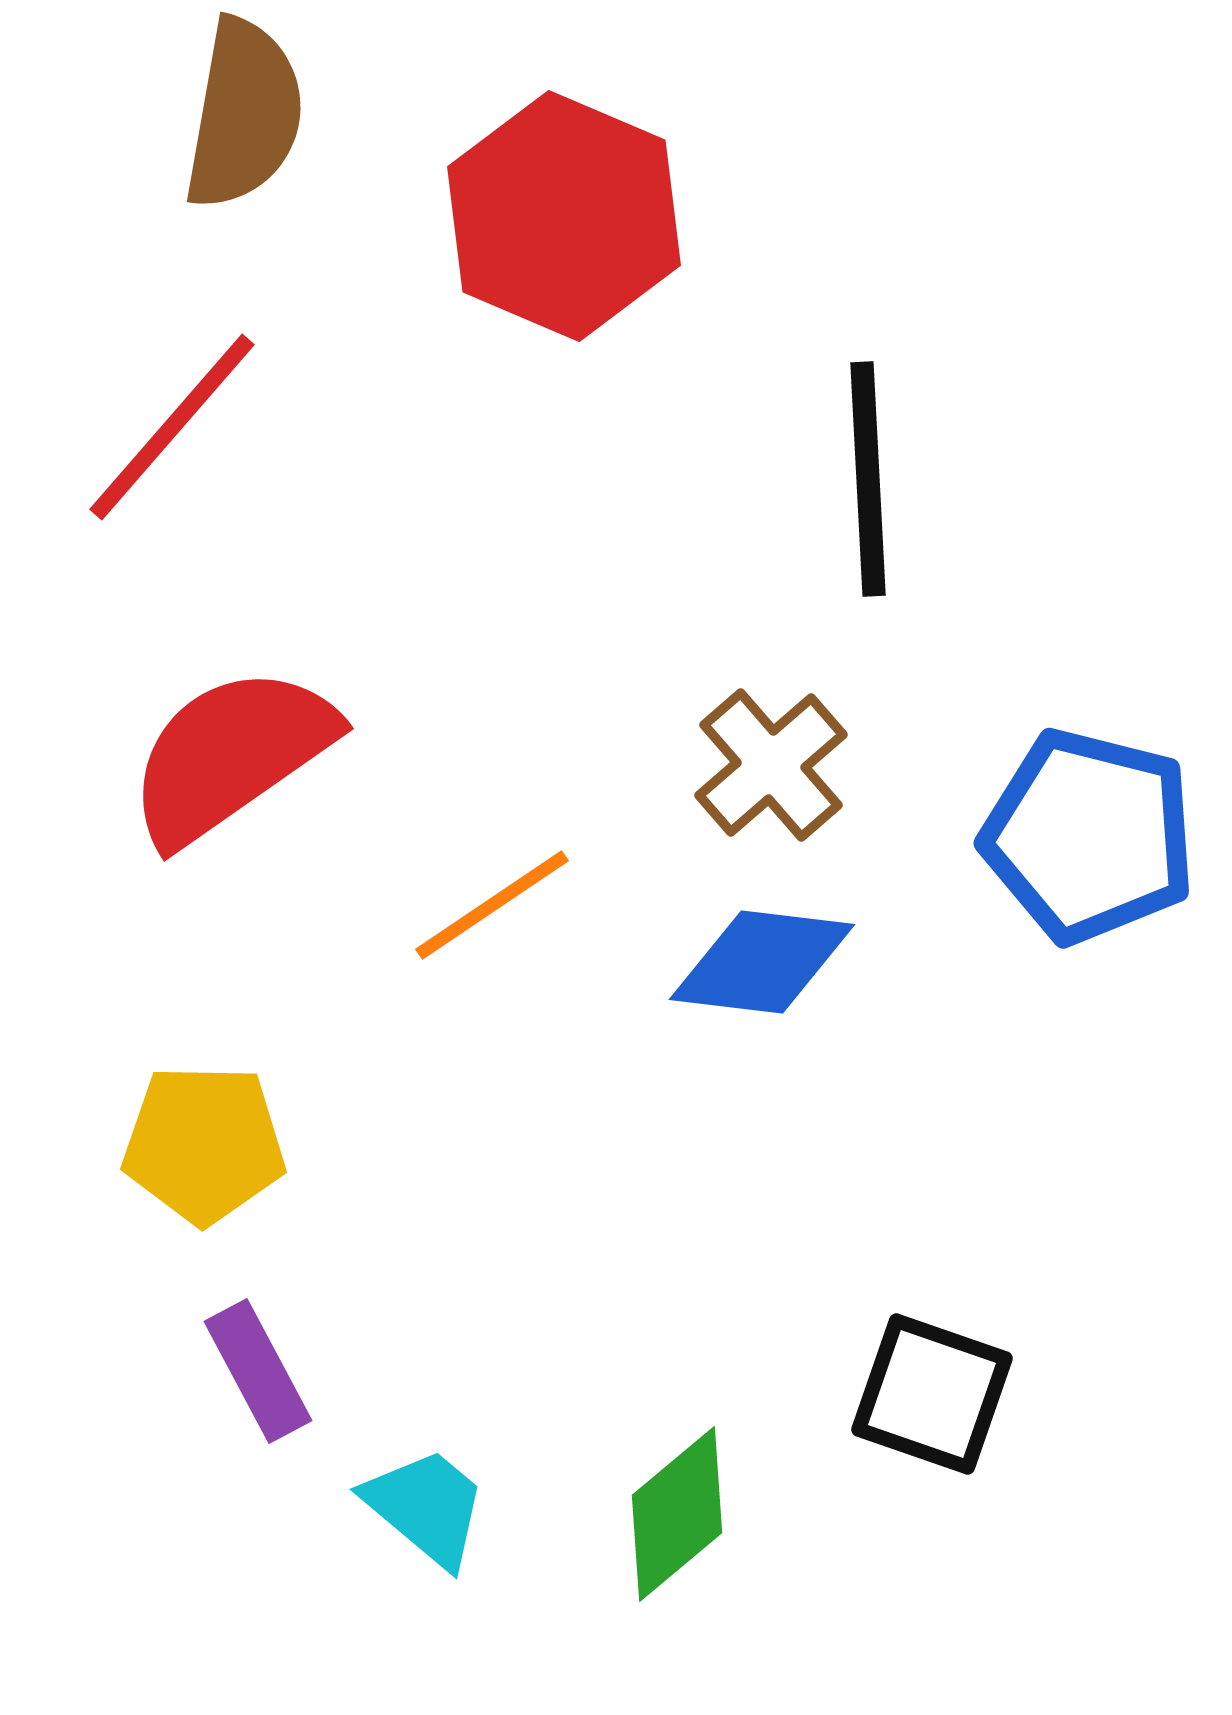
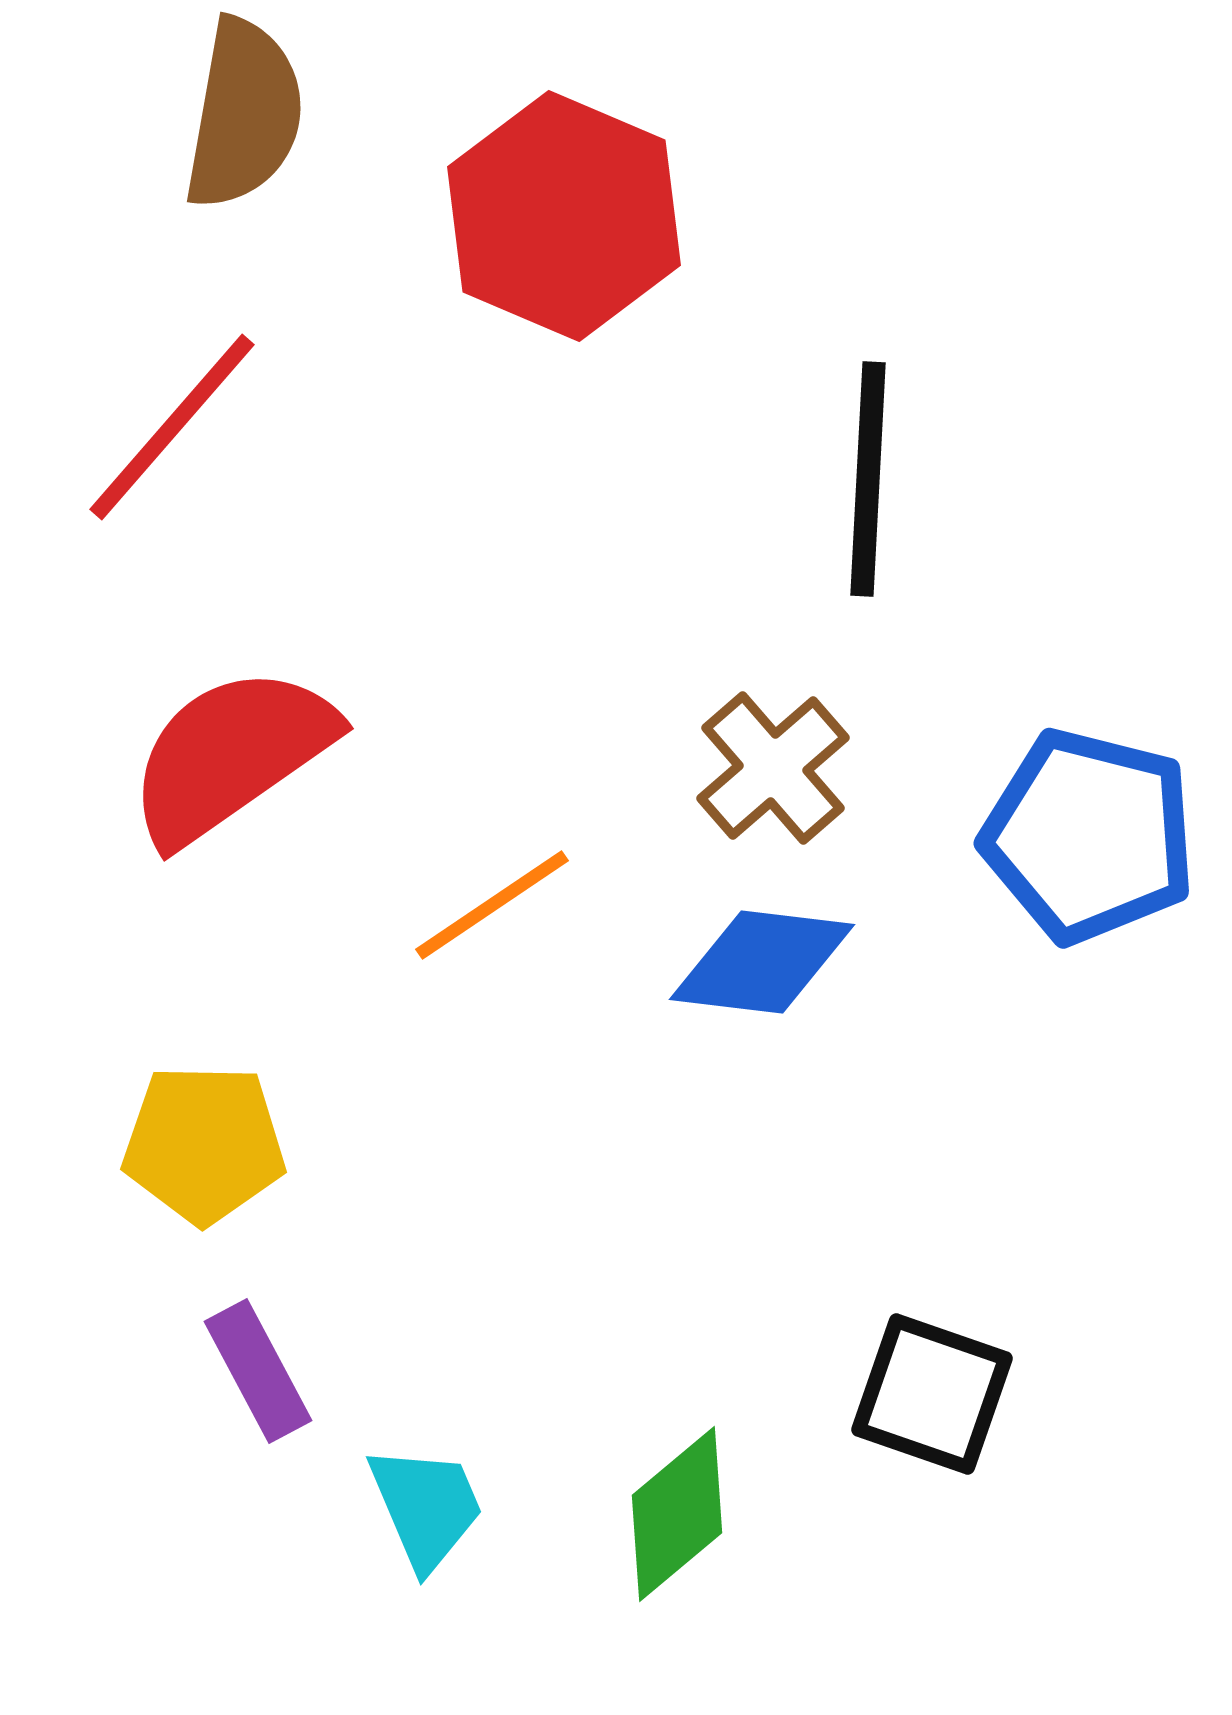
black line: rotated 6 degrees clockwise
brown cross: moved 2 px right, 3 px down
cyan trapezoid: rotated 27 degrees clockwise
